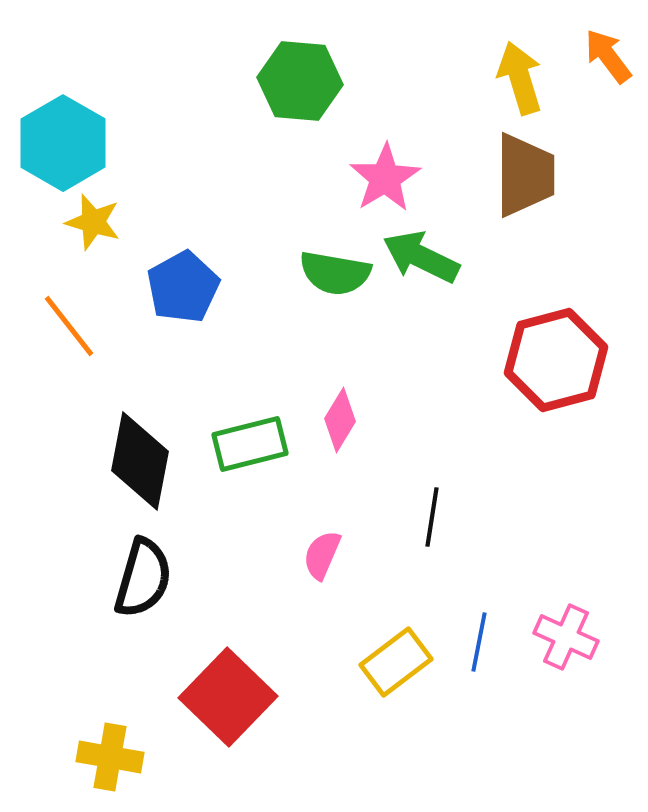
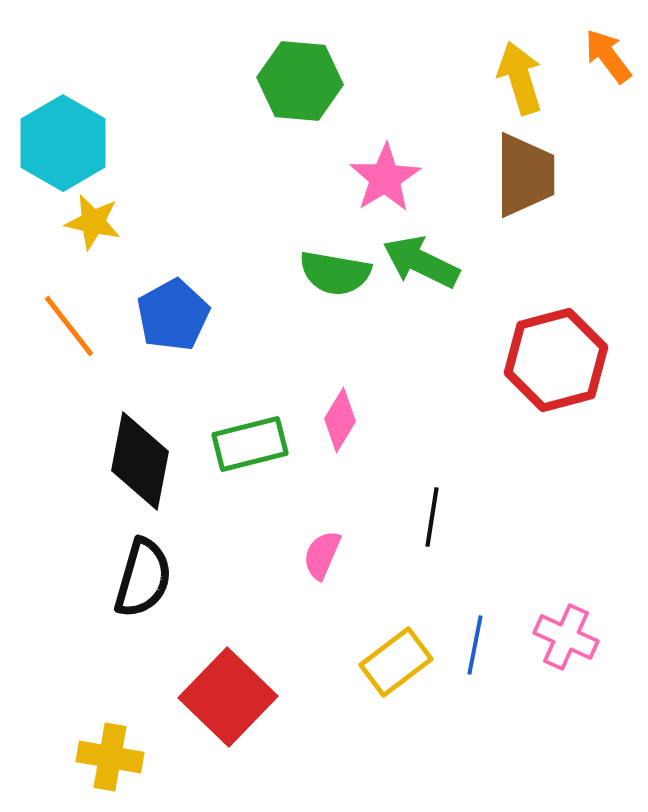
yellow star: rotated 4 degrees counterclockwise
green arrow: moved 5 px down
blue pentagon: moved 10 px left, 28 px down
blue line: moved 4 px left, 3 px down
